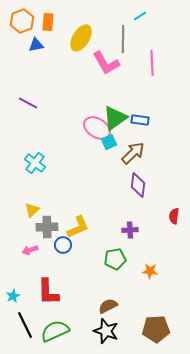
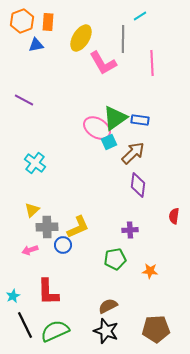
pink L-shape: moved 3 px left
purple line: moved 4 px left, 3 px up
